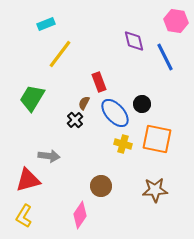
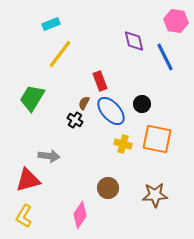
cyan rectangle: moved 5 px right
red rectangle: moved 1 px right, 1 px up
blue ellipse: moved 4 px left, 2 px up
black cross: rotated 14 degrees counterclockwise
brown circle: moved 7 px right, 2 px down
brown star: moved 5 px down
